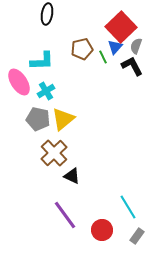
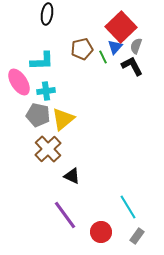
cyan cross: rotated 24 degrees clockwise
gray pentagon: moved 4 px up
brown cross: moved 6 px left, 4 px up
red circle: moved 1 px left, 2 px down
